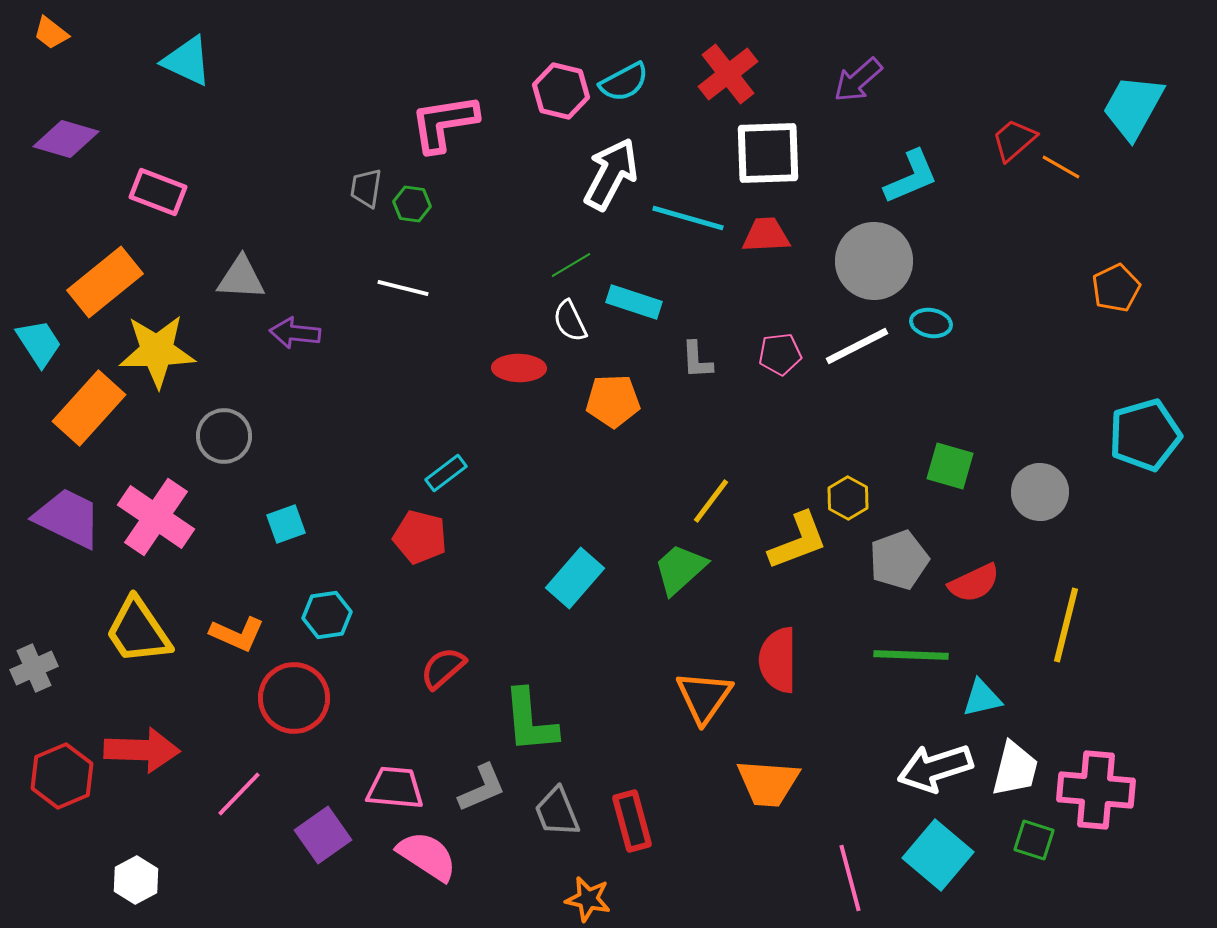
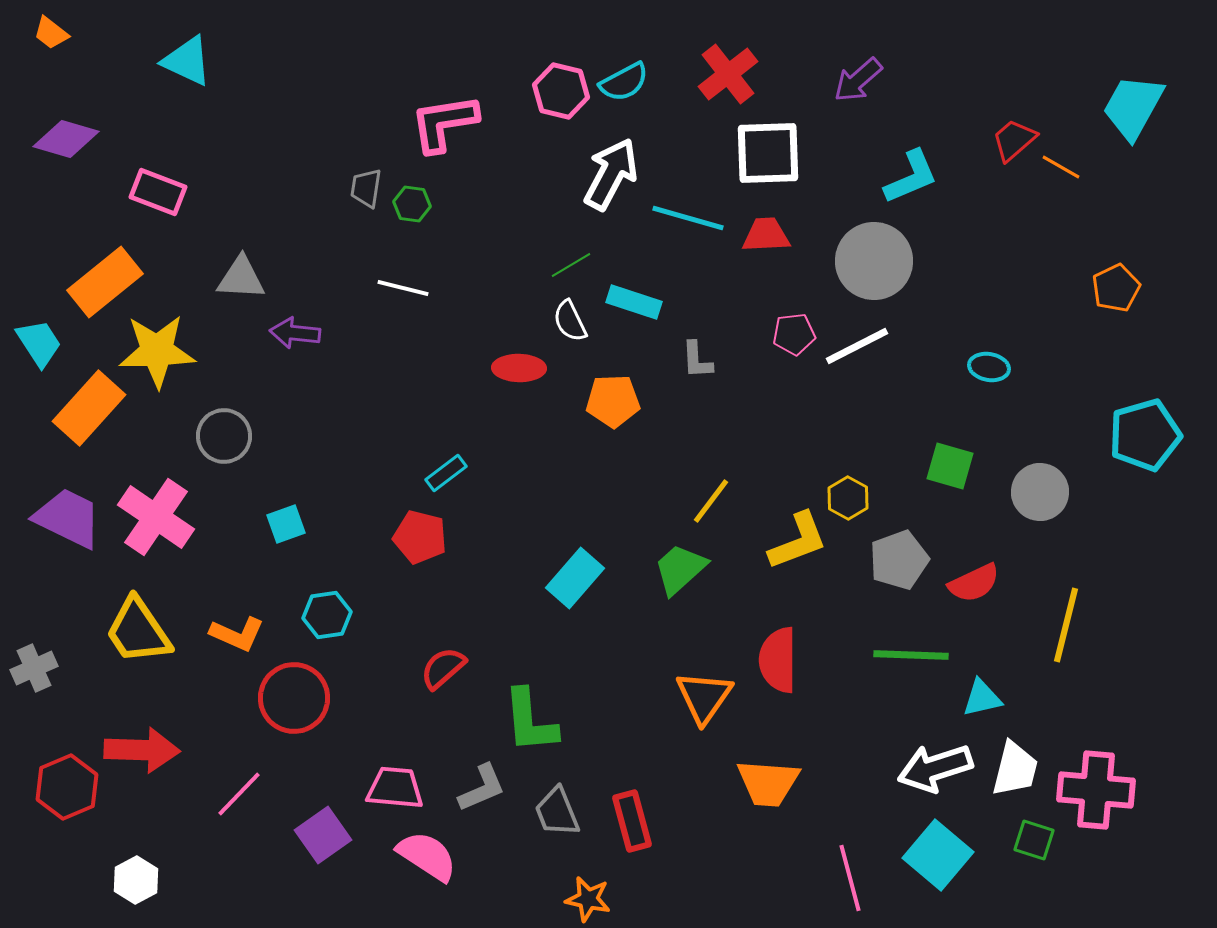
cyan ellipse at (931, 323): moved 58 px right, 44 px down
pink pentagon at (780, 354): moved 14 px right, 20 px up
red hexagon at (62, 776): moved 5 px right, 11 px down
